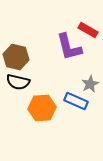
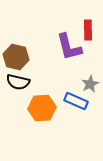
red rectangle: rotated 60 degrees clockwise
